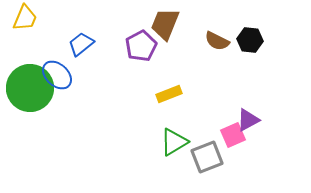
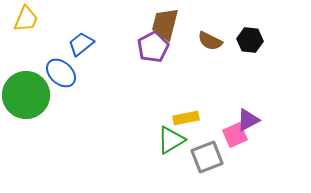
yellow trapezoid: moved 1 px right, 1 px down
brown trapezoid: rotated 8 degrees counterclockwise
brown semicircle: moved 7 px left
purple pentagon: moved 12 px right, 1 px down
blue ellipse: moved 4 px right, 2 px up
green circle: moved 4 px left, 7 px down
yellow rectangle: moved 17 px right, 24 px down; rotated 10 degrees clockwise
pink square: moved 2 px right
green triangle: moved 3 px left, 2 px up
